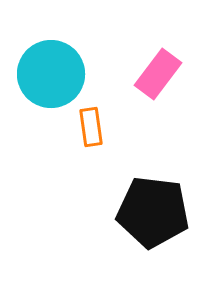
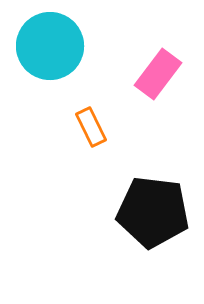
cyan circle: moved 1 px left, 28 px up
orange rectangle: rotated 18 degrees counterclockwise
